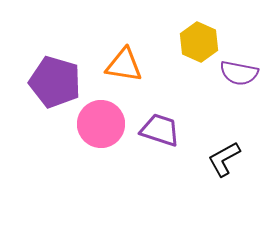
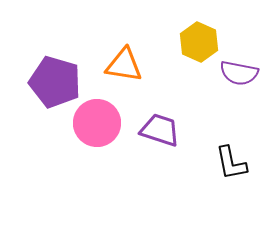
pink circle: moved 4 px left, 1 px up
black L-shape: moved 7 px right, 4 px down; rotated 72 degrees counterclockwise
